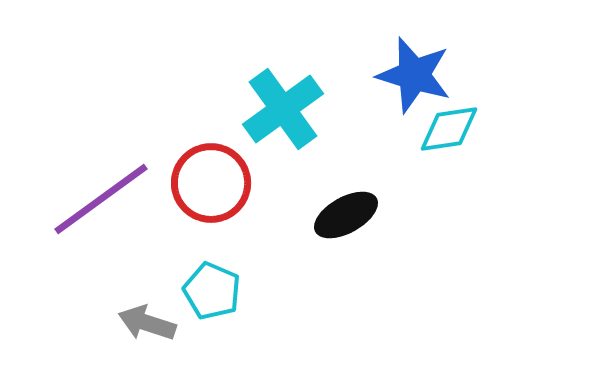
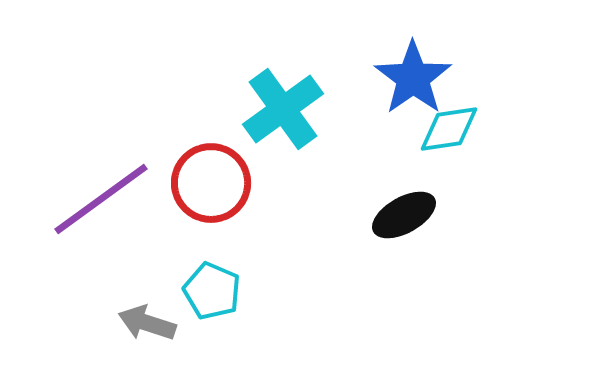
blue star: moved 1 px left, 3 px down; rotated 20 degrees clockwise
black ellipse: moved 58 px right
